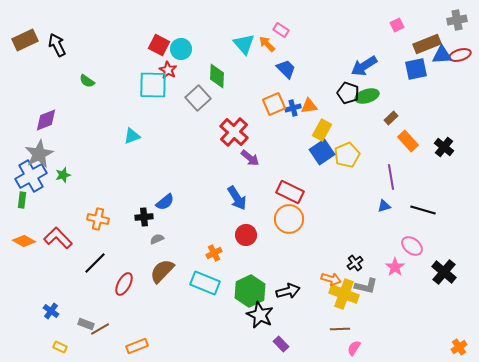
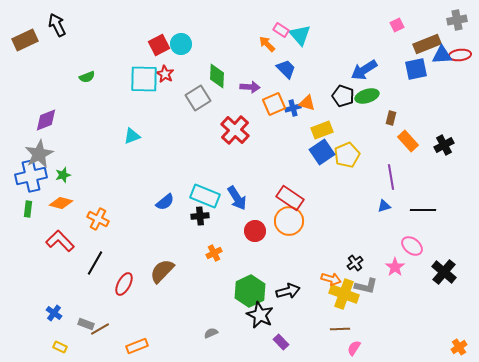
cyan triangle at (244, 44): moved 56 px right, 9 px up
black arrow at (57, 45): moved 20 px up
red square at (159, 45): rotated 35 degrees clockwise
cyan circle at (181, 49): moved 5 px up
red ellipse at (460, 55): rotated 10 degrees clockwise
blue arrow at (364, 66): moved 4 px down
red star at (168, 70): moved 3 px left, 4 px down
green semicircle at (87, 81): moved 4 px up; rotated 56 degrees counterclockwise
cyan square at (153, 85): moved 9 px left, 6 px up
black pentagon at (348, 93): moved 5 px left, 3 px down
gray square at (198, 98): rotated 10 degrees clockwise
orange triangle at (309, 106): moved 2 px left, 3 px up; rotated 24 degrees clockwise
brown rectangle at (391, 118): rotated 32 degrees counterclockwise
yellow rectangle at (322, 130): rotated 40 degrees clockwise
red cross at (234, 132): moved 1 px right, 2 px up
black cross at (444, 147): moved 2 px up; rotated 24 degrees clockwise
purple arrow at (250, 158): moved 71 px up; rotated 36 degrees counterclockwise
blue cross at (31, 176): rotated 16 degrees clockwise
red rectangle at (290, 192): moved 6 px down; rotated 8 degrees clockwise
green rectangle at (22, 200): moved 6 px right, 9 px down
black line at (423, 210): rotated 15 degrees counterclockwise
black cross at (144, 217): moved 56 px right, 1 px up
orange cross at (98, 219): rotated 15 degrees clockwise
orange circle at (289, 219): moved 2 px down
red circle at (246, 235): moved 9 px right, 4 px up
red L-shape at (58, 238): moved 2 px right, 3 px down
gray semicircle at (157, 239): moved 54 px right, 94 px down
orange diamond at (24, 241): moved 37 px right, 38 px up; rotated 15 degrees counterclockwise
black line at (95, 263): rotated 15 degrees counterclockwise
cyan rectangle at (205, 283): moved 87 px up
blue cross at (51, 311): moved 3 px right, 2 px down
purple rectangle at (281, 344): moved 2 px up
